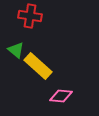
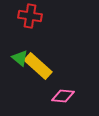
green triangle: moved 4 px right, 8 px down
pink diamond: moved 2 px right
